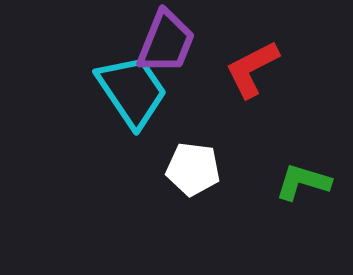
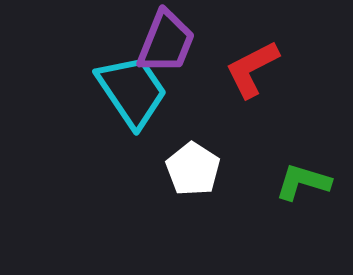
white pentagon: rotated 26 degrees clockwise
